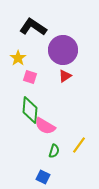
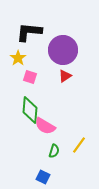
black L-shape: moved 4 px left, 5 px down; rotated 28 degrees counterclockwise
